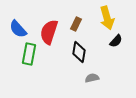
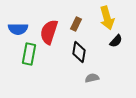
blue semicircle: rotated 48 degrees counterclockwise
